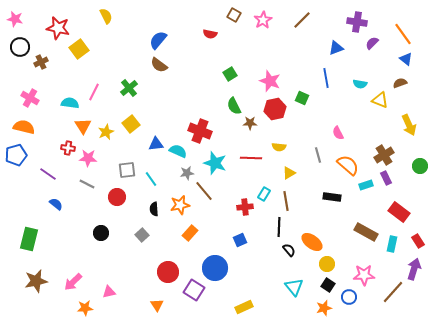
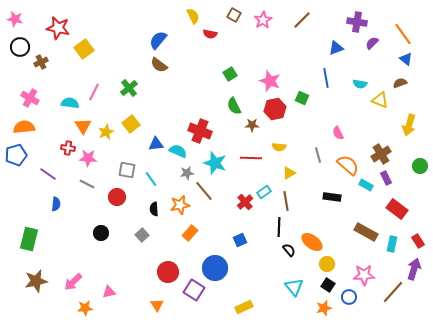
yellow semicircle at (106, 16): moved 87 px right
yellow square at (79, 49): moved 5 px right
brown star at (250, 123): moved 2 px right, 2 px down
yellow arrow at (409, 125): rotated 40 degrees clockwise
orange semicircle at (24, 127): rotated 20 degrees counterclockwise
brown cross at (384, 155): moved 3 px left, 1 px up
gray square at (127, 170): rotated 18 degrees clockwise
cyan rectangle at (366, 185): rotated 48 degrees clockwise
cyan rectangle at (264, 194): moved 2 px up; rotated 24 degrees clockwise
blue semicircle at (56, 204): rotated 56 degrees clockwise
red cross at (245, 207): moved 5 px up; rotated 35 degrees counterclockwise
red rectangle at (399, 212): moved 2 px left, 3 px up
